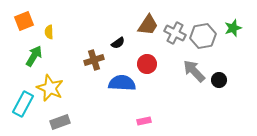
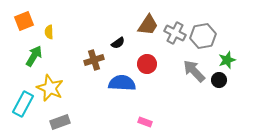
green star: moved 6 px left, 32 px down
pink rectangle: moved 1 px right, 1 px down; rotated 32 degrees clockwise
